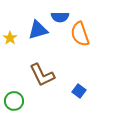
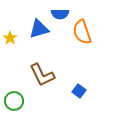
blue semicircle: moved 3 px up
blue triangle: moved 1 px right, 1 px up
orange semicircle: moved 2 px right, 2 px up
